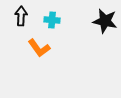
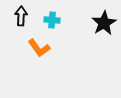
black star: moved 1 px left, 2 px down; rotated 30 degrees clockwise
